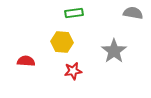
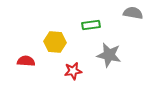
green rectangle: moved 17 px right, 12 px down
yellow hexagon: moved 7 px left
gray star: moved 5 px left, 4 px down; rotated 25 degrees counterclockwise
